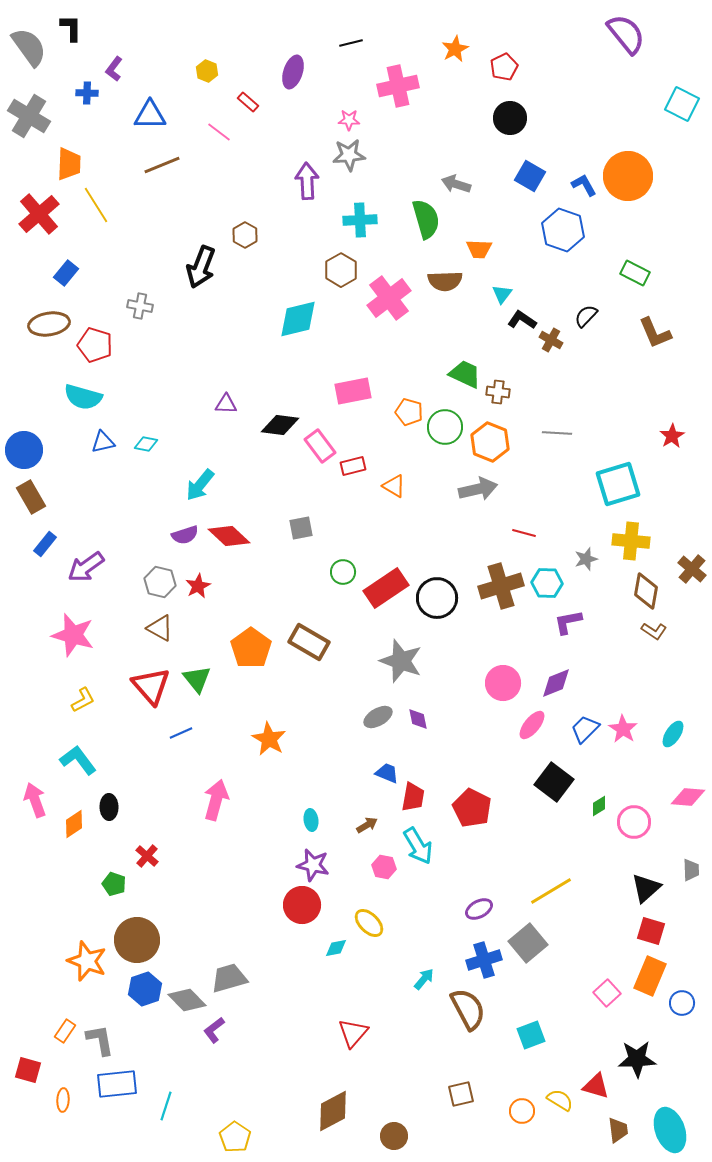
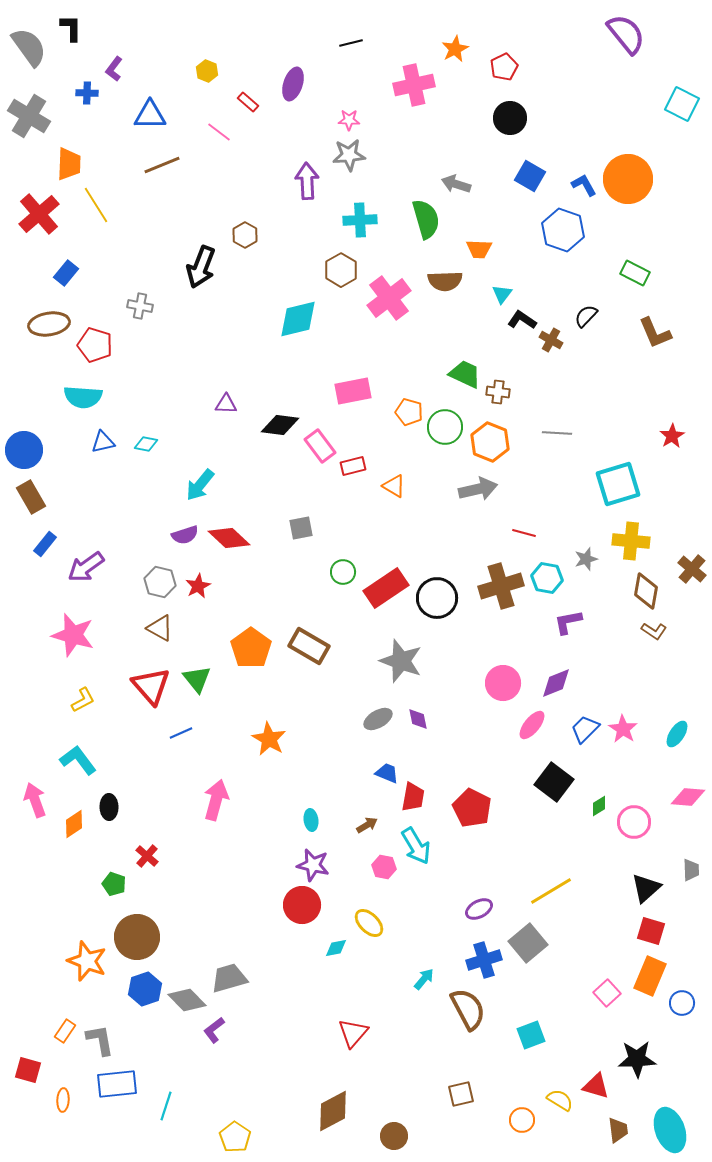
purple ellipse at (293, 72): moved 12 px down
pink cross at (398, 86): moved 16 px right, 1 px up
orange circle at (628, 176): moved 3 px down
cyan semicircle at (83, 397): rotated 12 degrees counterclockwise
red diamond at (229, 536): moved 2 px down
cyan hexagon at (547, 583): moved 5 px up; rotated 8 degrees clockwise
brown rectangle at (309, 642): moved 4 px down
gray ellipse at (378, 717): moved 2 px down
cyan ellipse at (673, 734): moved 4 px right
cyan arrow at (418, 846): moved 2 px left
brown circle at (137, 940): moved 3 px up
orange circle at (522, 1111): moved 9 px down
